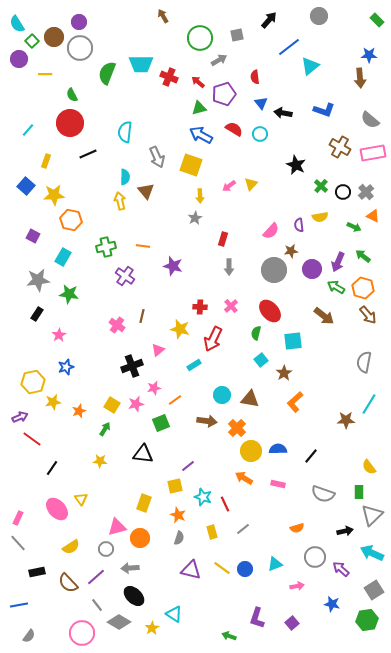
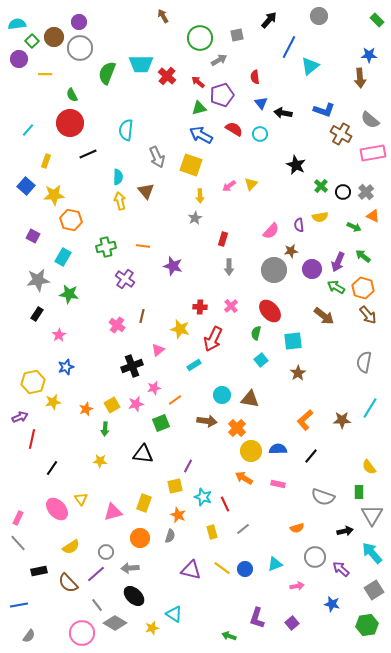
cyan semicircle at (17, 24): rotated 114 degrees clockwise
blue line at (289, 47): rotated 25 degrees counterclockwise
red cross at (169, 77): moved 2 px left, 1 px up; rotated 18 degrees clockwise
purple pentagon at (224, 94): moved 2 px left, 1 px down
cyan semicircle at (125, 132): moved 1 px right, 2 px up
brown cross at (340, 147): moved 1 px right, 13 px up
cyan semicircle at (125, 177): moved 7 px left
purple cross at (125, 276): moved 3 px down
brown star at (284, 373): moved 14 px right
orange L-shape at (295, 402): moved 10 px right, 18 px down
cyan line at (369, 404): moved 1 px right, 4 px down
yellow square at (112, 405): rotated 28 degrees clockwise
orange star at (79, 411): moved 7 px right, 2 px up
brown star at (346, 420): moved 4 px left
green arrow at (105, 429): rotated 152 degrees clockwise
red line at (32, 439): rotated 66 degrees clockwise
purple line at (188, 466): rotated 24 degrees counterclockwise
gray semicircle at (323, 494): moved 3 px down
gray triangle at (372, 515): rotated 15 degrees counterclockwise
pink triangle at (117, 527): moved 4 px left, 15 px up
gray semicircle at (179, 538): moved 9 px left, 2 px up
gray circle at (106, 549): moved 3 px down
cyan arrow at (372, 553): rotated 25 degrees clockwise
black rectangle at (37, 572): moved 2 px right, 1 px up
purple line at (96, 577): moved 3 px up
green hexagon at (367, 620): moved 5 px down
gray diamond at (119, 622): moved 4 px left, 1 px down
yellow star at (152, 628): rotated 16 degrees clockwise
